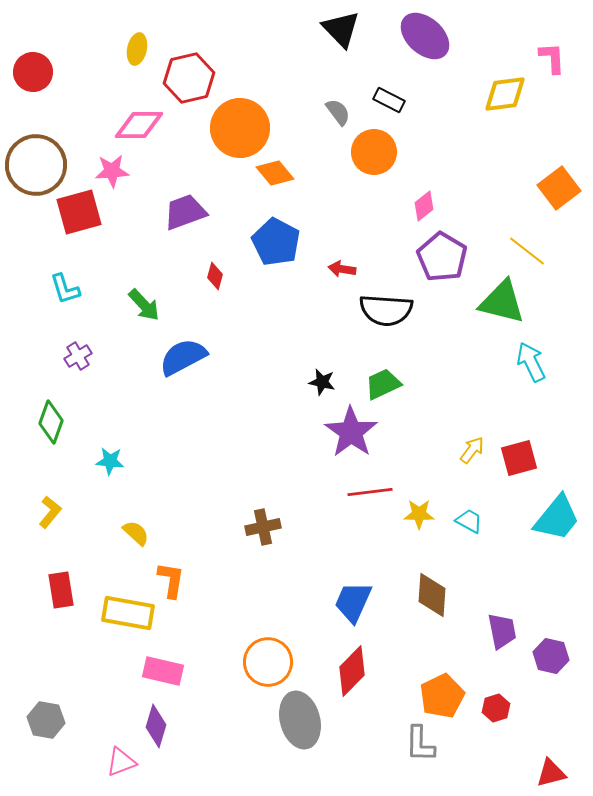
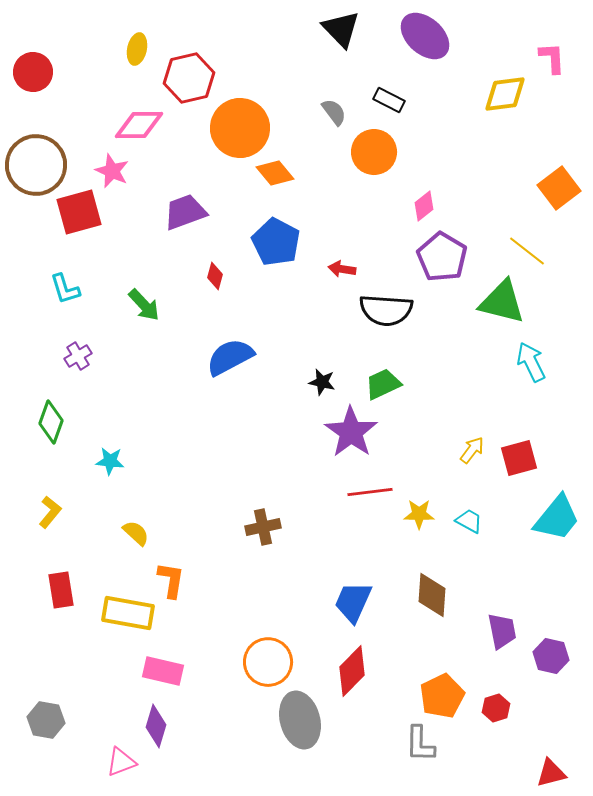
gray semicircle at (338, 112): moved 4 px left
pink star at (112, 171): rotated 28 degrees clockwise
blue semicircle at (183, 357): moved 47 px right
